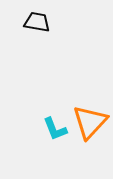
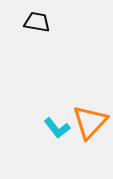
cyan L-shape: moved 2 px right, 1 px up; rotated 16 degrees counterclockwise
